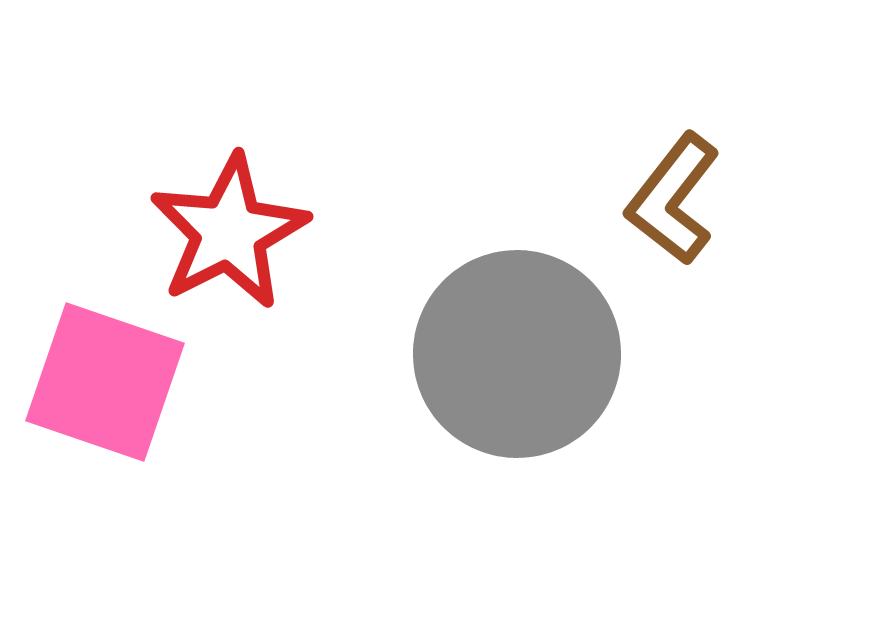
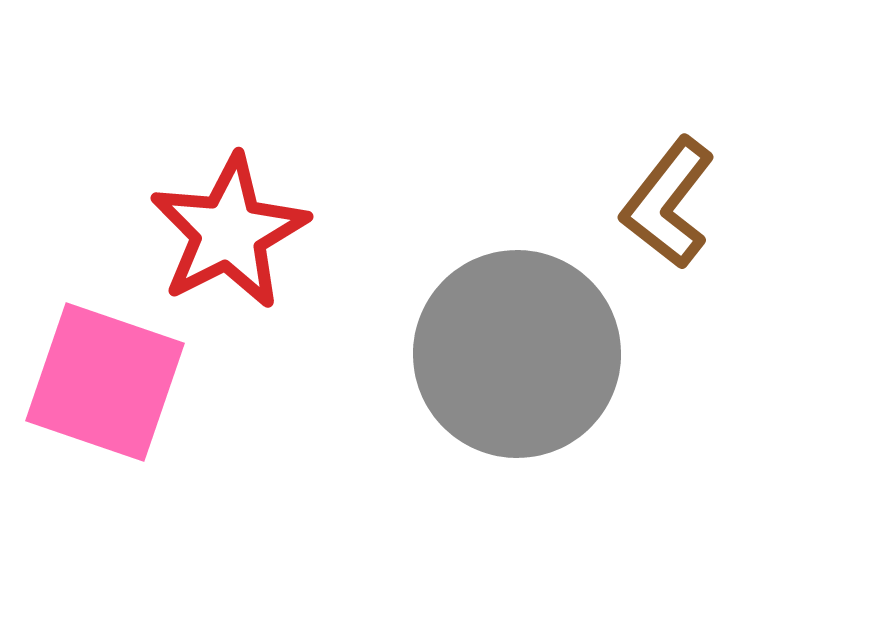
brown L-shape: moved 5 px left, 4 px down
